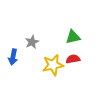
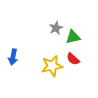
gray star: moved 24 px right, 14 px up
red semicircle: rotated 128 degrees counterclockwise
yellow star: moved 1 px left, 1 px down
